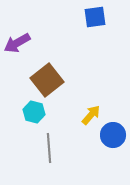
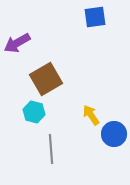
brown square: moved 1 px left, 1 px up; rotated 8 degrees clockwise
yellow arrow: rotated 75 degrees counterclockwise
blue circle: moved 1 px right, 1 px up
gray line: moved 2 px right, 1 px down
